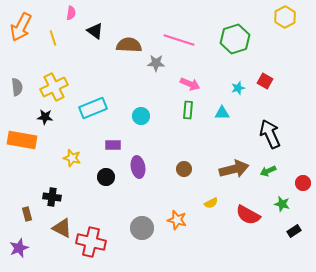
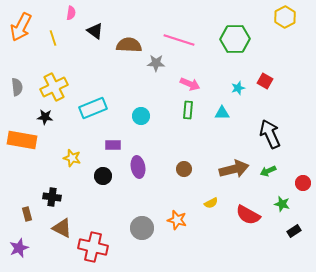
green hexagon: rotated 16 degrees clockwise
black circle: moved 3 px left, 1 px up
red cross: moved 2 px right, 5 px down
